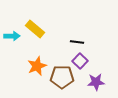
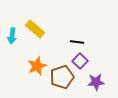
cyan arrow: rotated 98 degrees clockwise
brown pentagon: rotated 20 degrees counterclockwise
